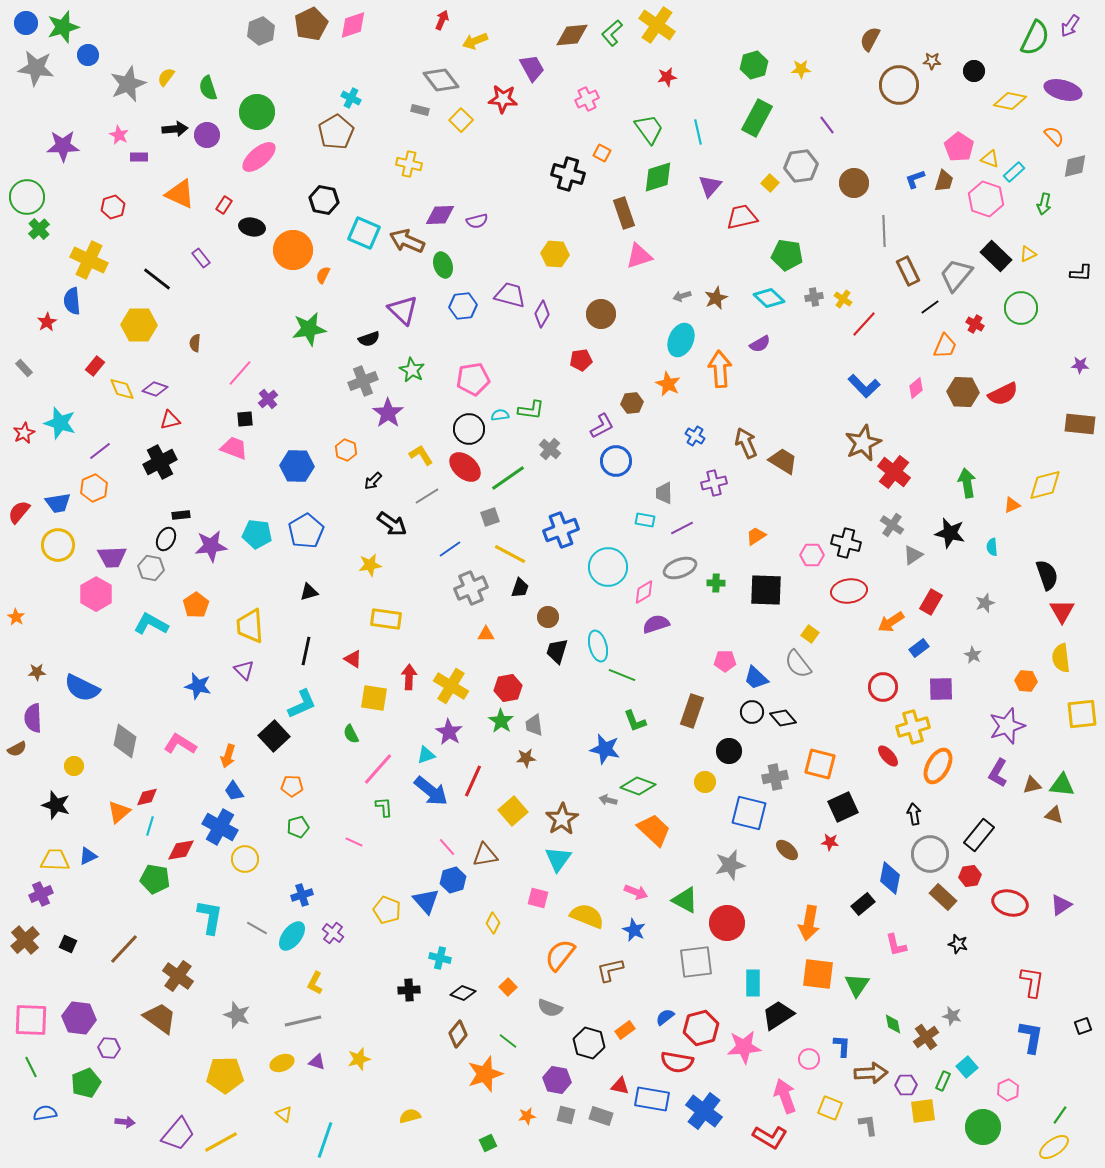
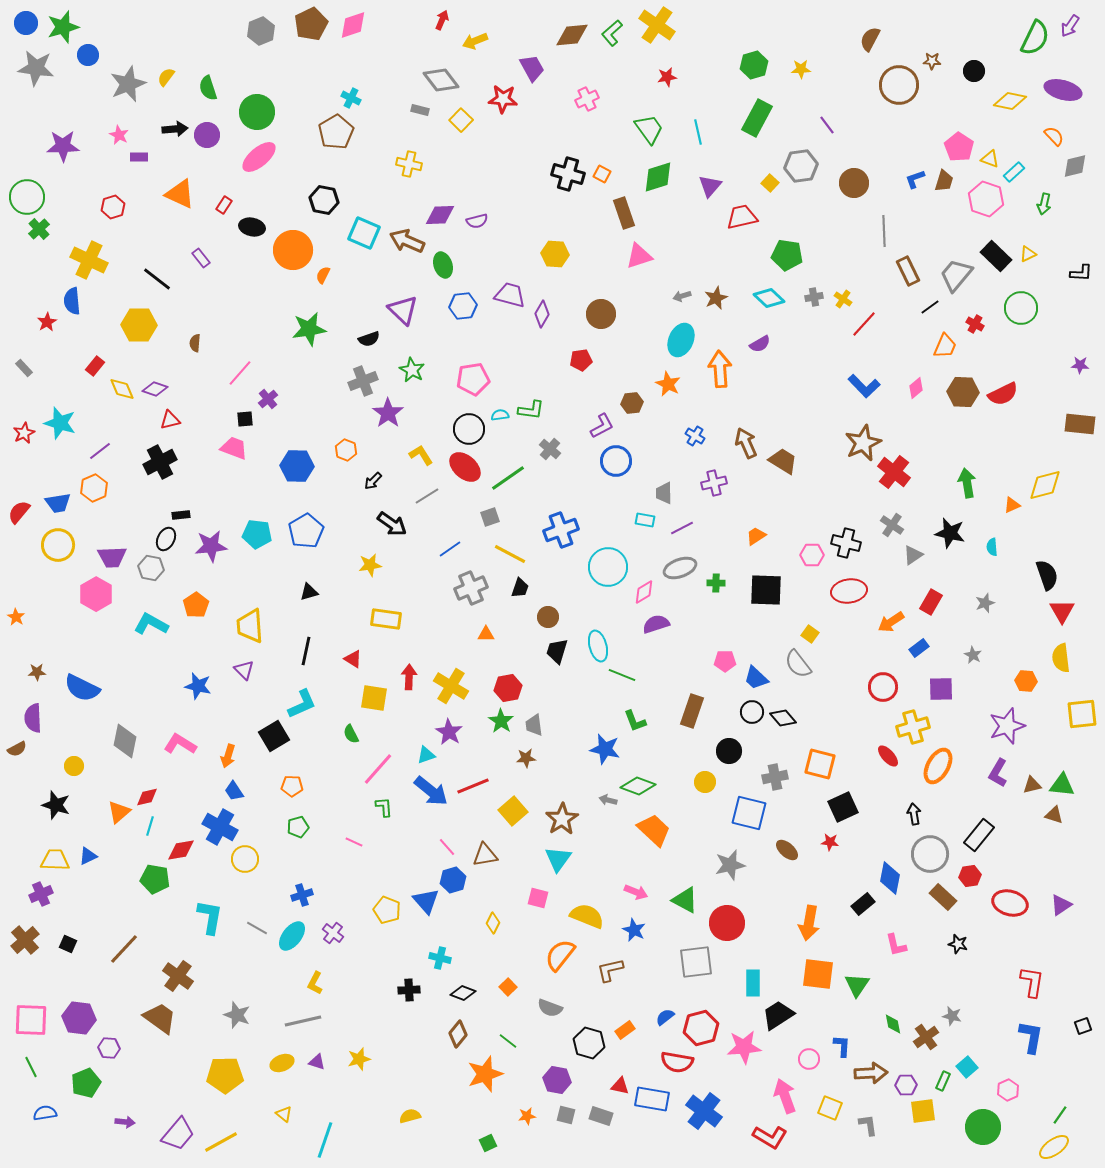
orange square at (602, 153): moved 21 px down
black square at (274, 736): rotated 12 degrees clockwise
red line at (473, 781): moved 5 px down; rotated 44 degrees clockwise
